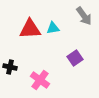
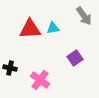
black cross: moved 1 px down
